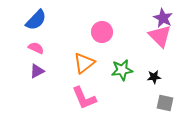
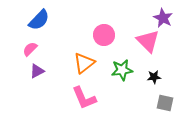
blue semicircle: moved 3 px right
pink circle: moved 2 px right, 3 px down
pink triangle: moved 12 px left, 5 px down
pink semicircle: moved 6 px left, 1 px down; rotated 70 degrees counterclockwise
